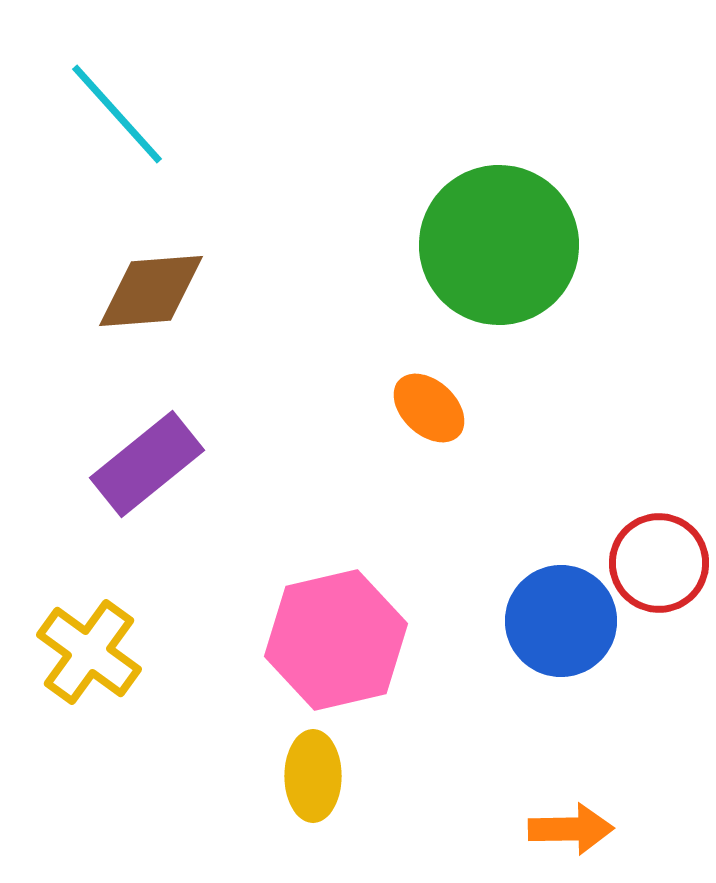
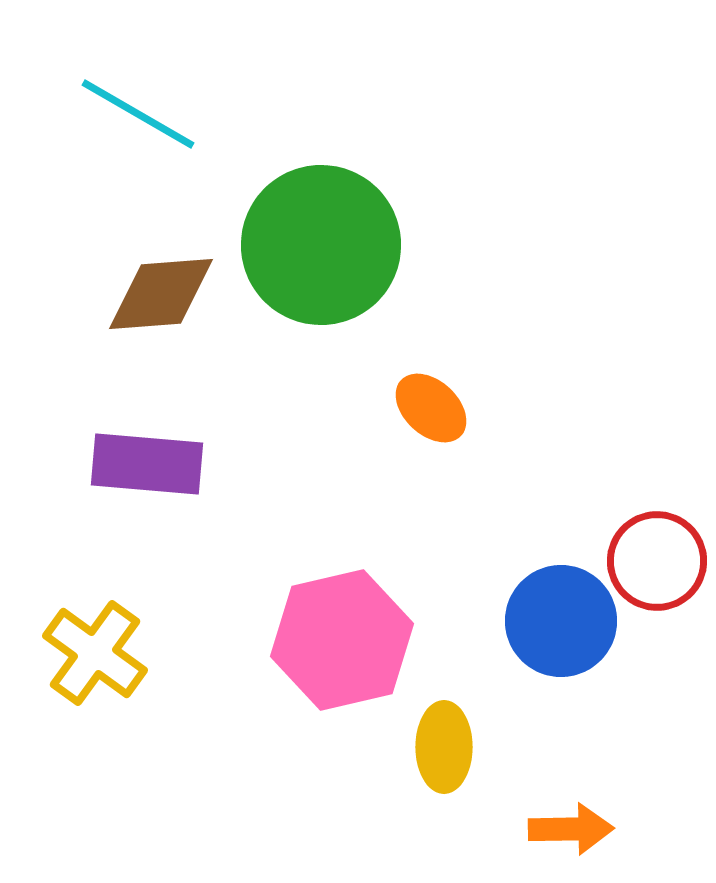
cyan line: moved 21 px right; rotated 18 degrees counterclockwise
green circle: moved 178 px left
brown diamond: moved 10 px right, 3 px down
orange ellipse: moved 2 px right
purple rectangle: rotated 44 degrees clockwise
red circle: moved 2 px left, 2 px up
pink hexagon: moved 6 px right
yellow cross: moved 6 px right, 1 px down
yellow ellipse: moved 131 px right, 29 px up
